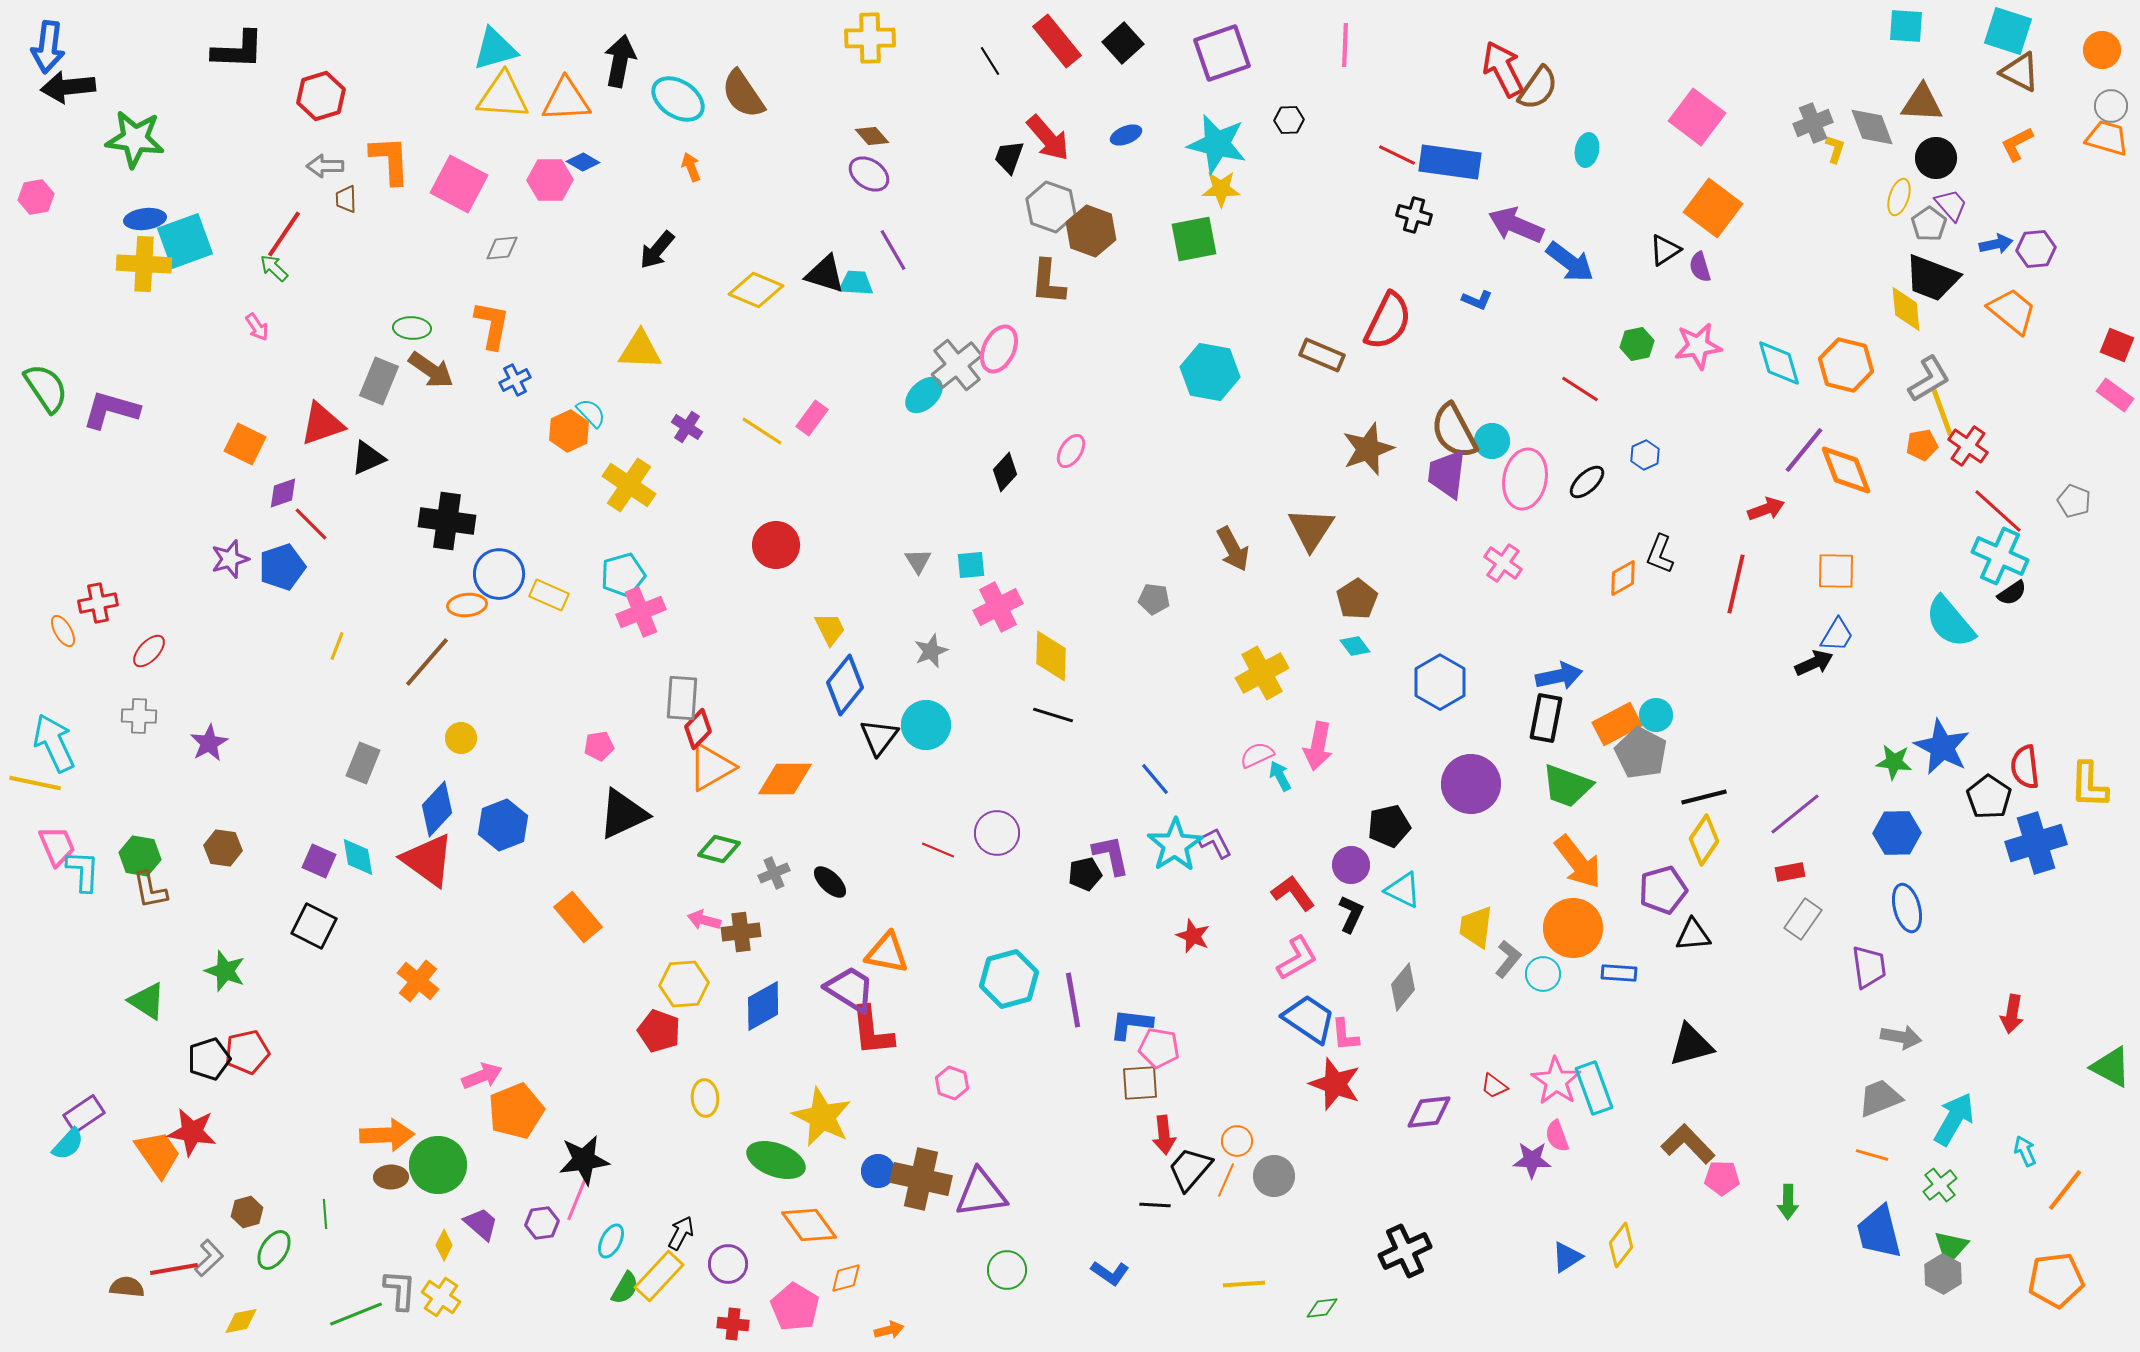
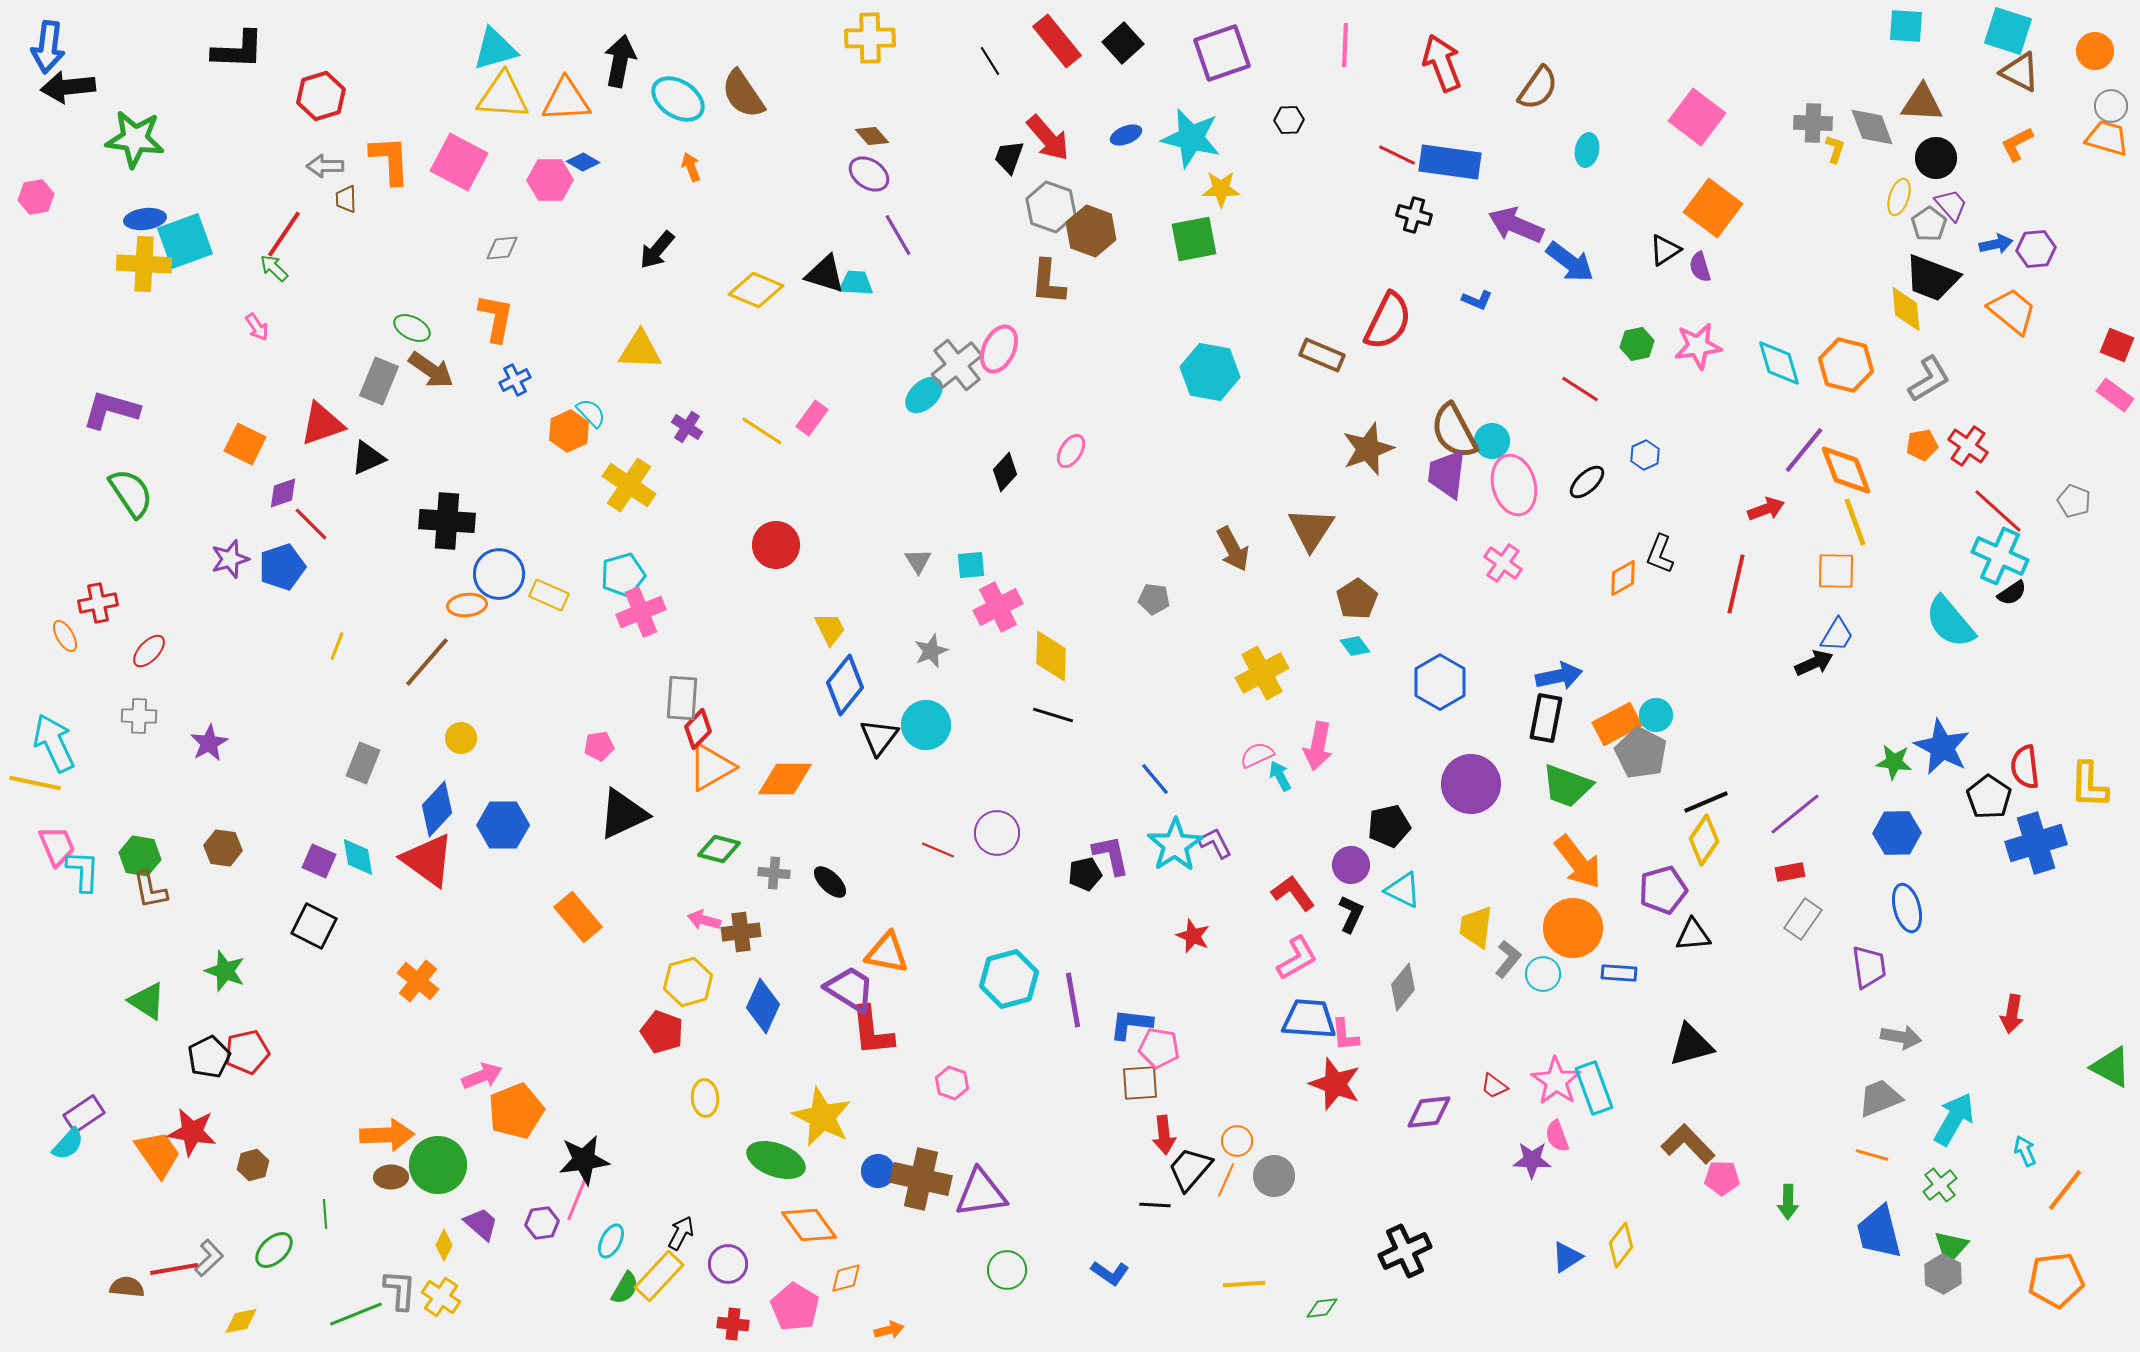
orange circle at (2102, 50): moved 7 px left, 1 px down
red arrow at (1503, 69): moved 61 px left, 6 px up; rotated 6 degrees clockwise
gray cross at (1813, 123): rotated 24 degrees clockwise
cyan star at (1217, 144): moved 26 px left, 6 px up
pink square at (459, 184): moved 22 px up
purple line at (893, 250): moved 5 px right, 15 px up
orange L-shape at (492, 325): moved 4 px right, 7 px up
green ellipse at (412, 328): rotated 24 degrees clockwise
green semicircle at (46, 388): moved 85 px right, 105 px down
yellow line at (1942, 412): moved 87 px left, 110 px down
pink ellipse at (1525, 479): moved 11 px left, 6 px down; rotated 26 degrees counterclockwise
black cross at (447, 521): rotated 4 degrees counterclockwise
orange ellipse at (63, 631): moved 2 px right, 5 px down
black line at (1704, 797): moved 2 px right, 5 px down; rotated 9 degrees counterclockwise
blue hexagon at (503, 825): rotated 21 degrees clockwise
gray cross at (774, 873): rotated 28 degrees clockwise
yellow hexagon at (684, 984): moved 4 px right, 2 px up; rotated 12 degrees counterclockwise
blue diamond at (763, 1006): rotated 36 degrees counterclockwise
blue trapezoid at (1309, 1019): rotated 30 degrees counterclockwise
red pentagon at (659, 1031): moved 3 px right, 1 px down
black pentagon at (209, 1059): moved 2 px up; rotated 9 degrees counterclockwise
brown hexagon at (247, 1212): moved 6 px right, 47 px up
green ellipse at (274, 1250): rotated 15 degrees clockwise
